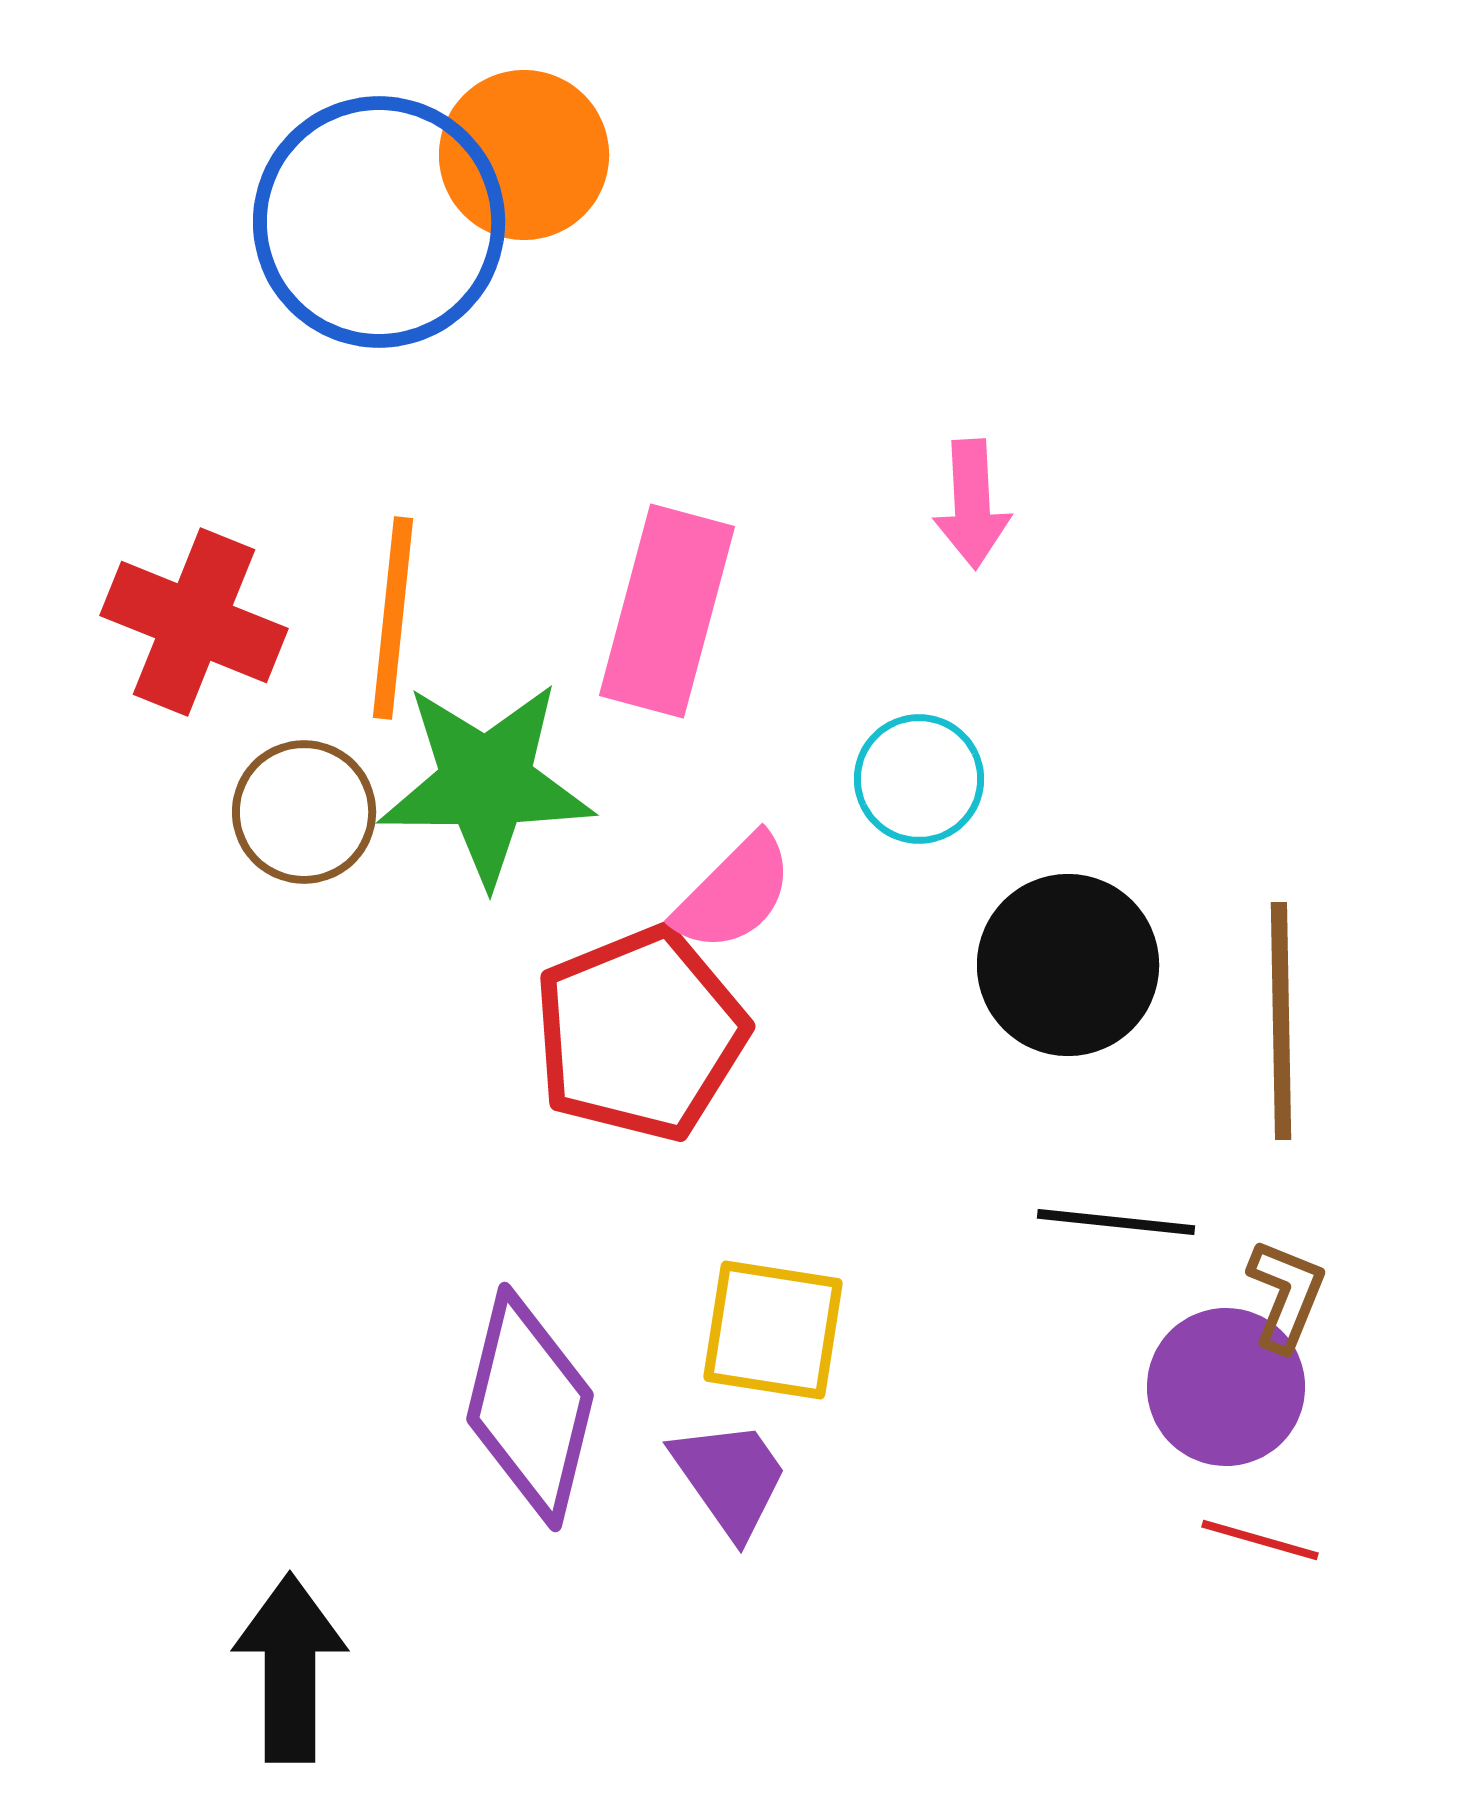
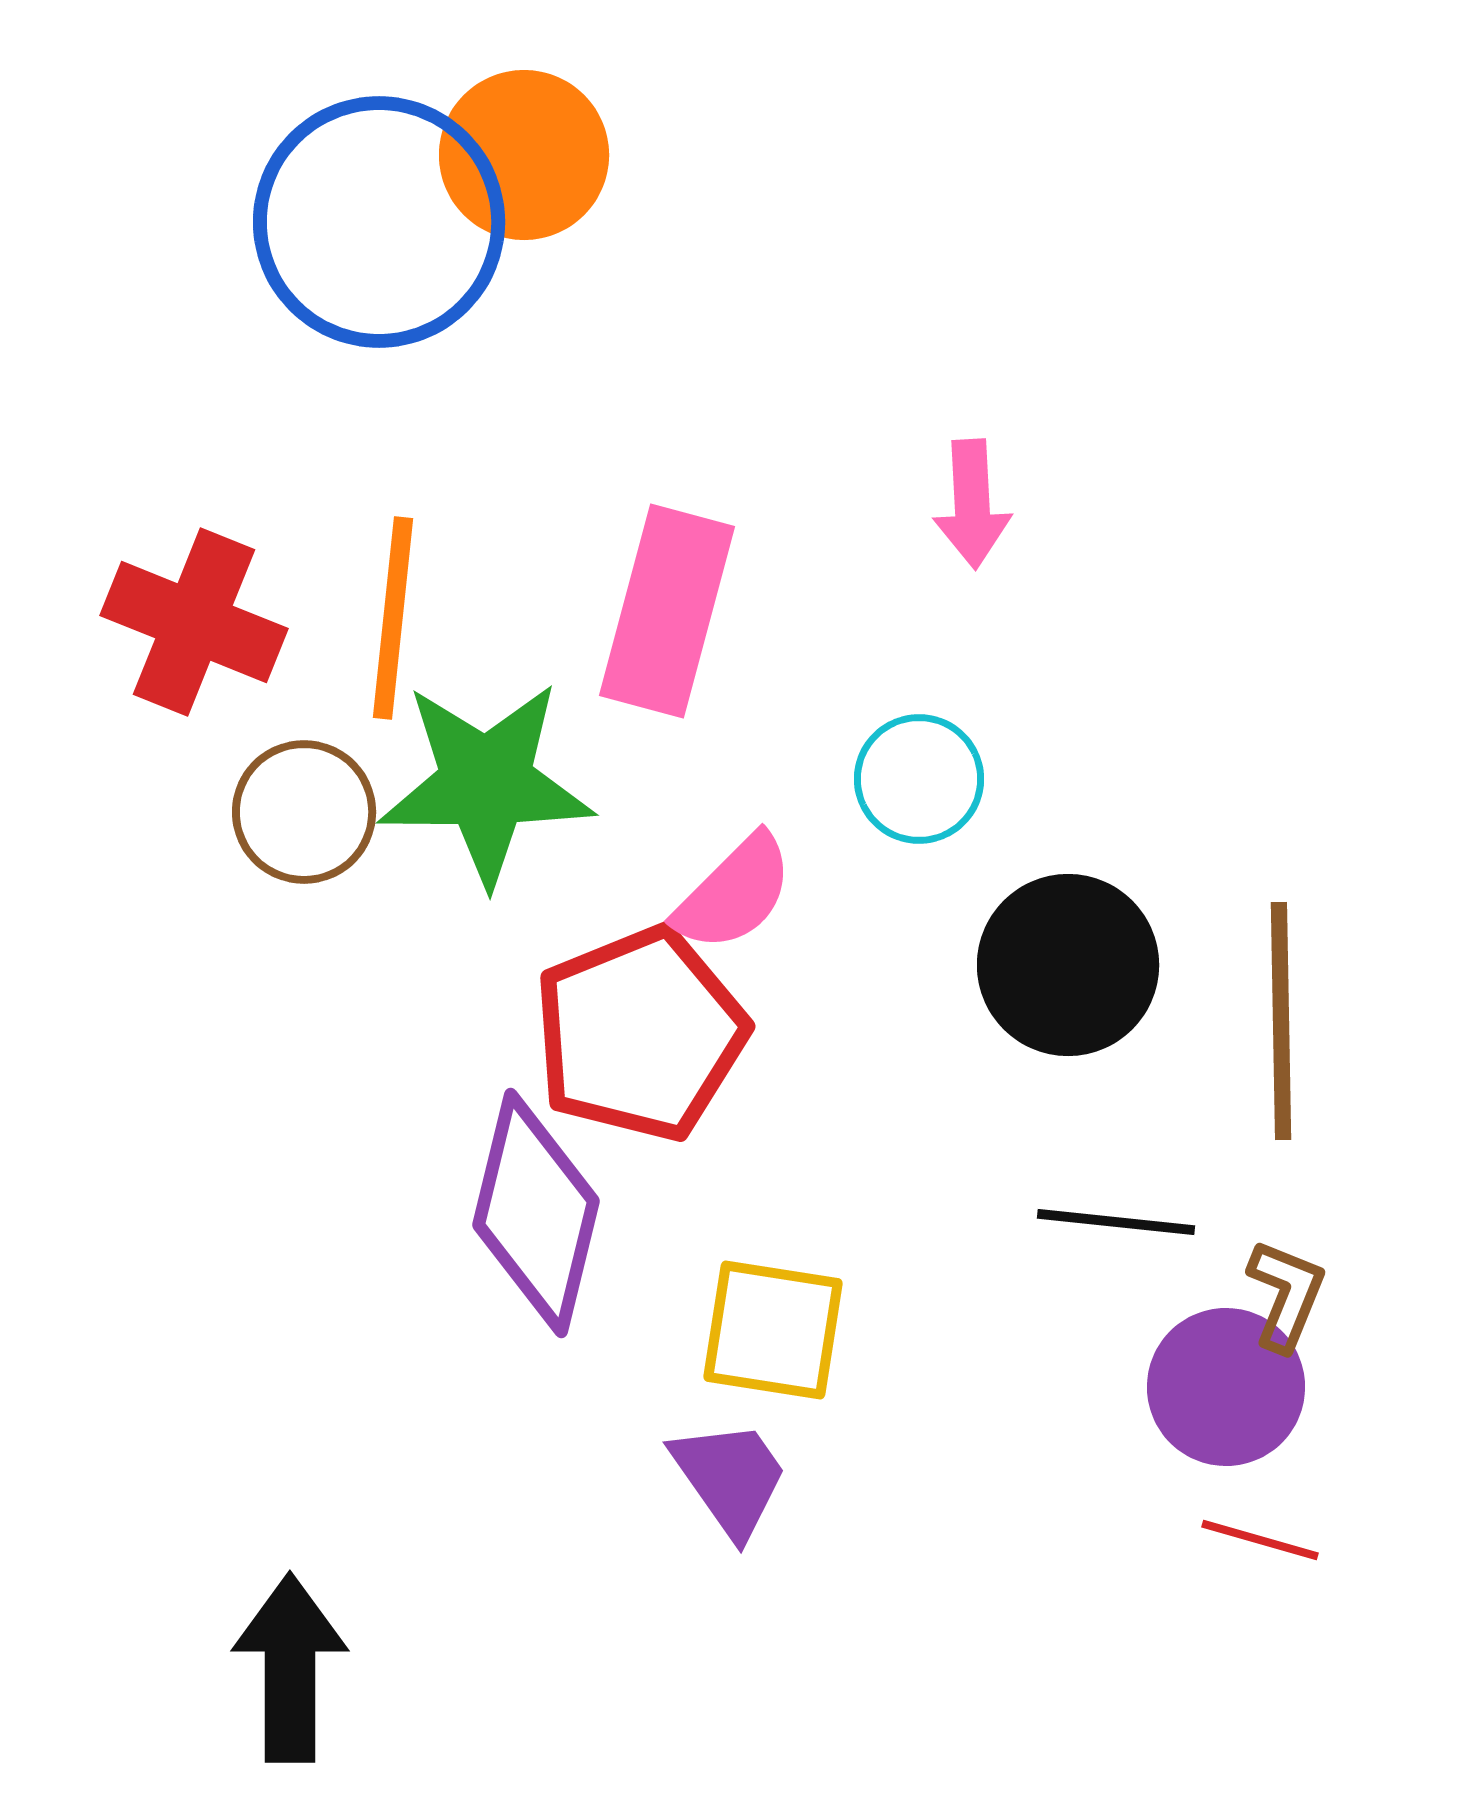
purple diamond: moved 6 px right, 194 px up
